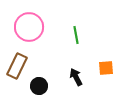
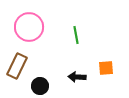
black arrow: moved 1 px right; rotated 60 degrees counterclockwise
black circle: moved 1 px right
